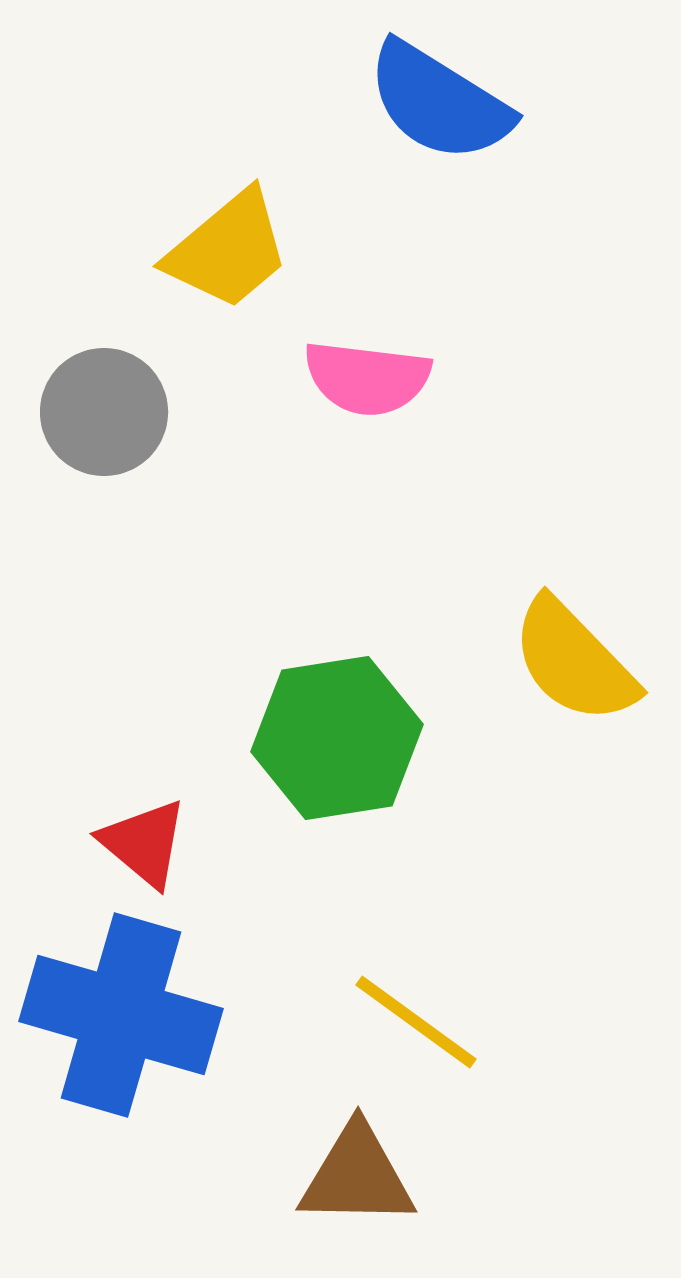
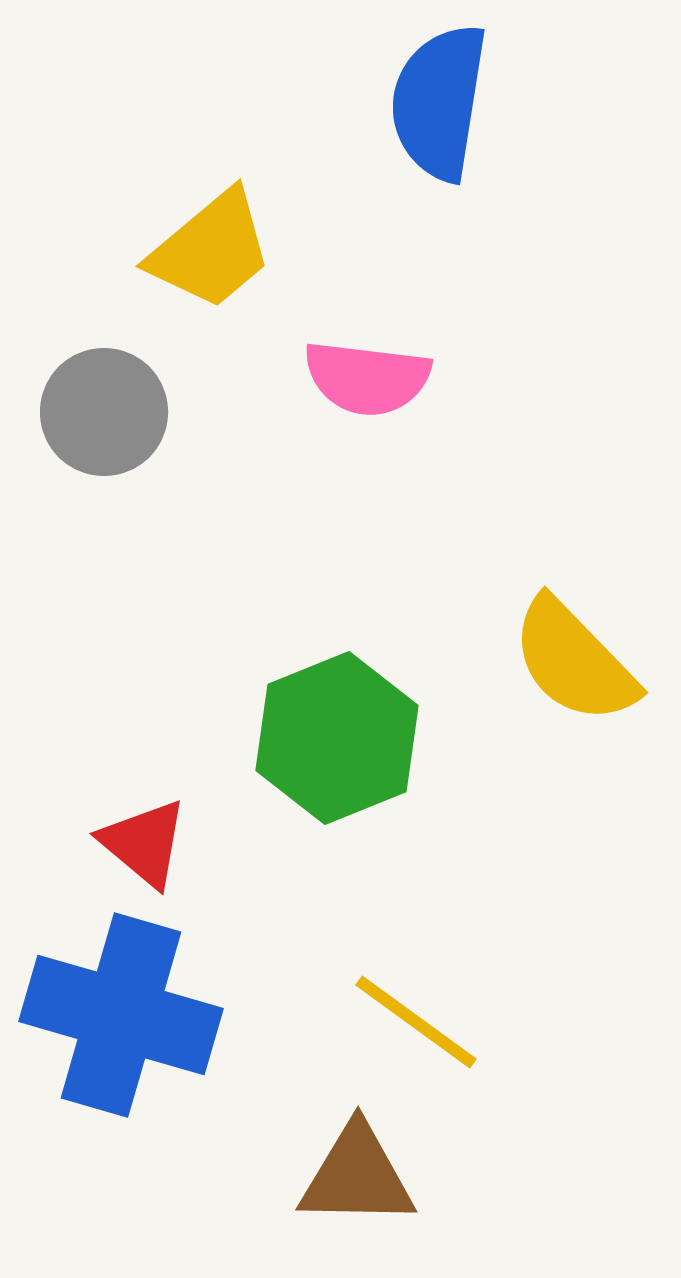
blue semicircle: rotated 67 degrees clockwise
yellow trapezoid: moved 17 px left
green hexagon: rotated 13 degrees counterclockwise
